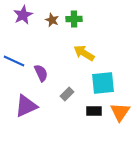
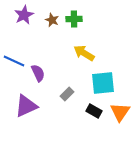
purple star: moved 1 px right
purple semicircle: moved 3 px left
black rectangle: rotated 28 degrees clockwise
